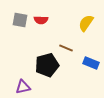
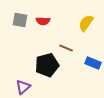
red semicircle: moved 2 px right, 1 px down
blue rectangle: moved 2 px right
purple triangle: rotated 28 degrees counterclockwise
